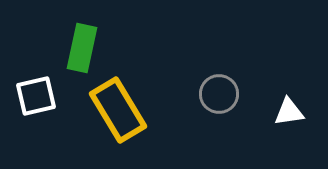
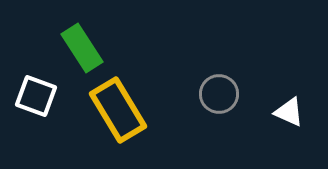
green rectangle: rotated 45 degrees counterclockwise
white square: rotated 33 degrees clockwise
white triangle: rotated 32 degrees clockwise
